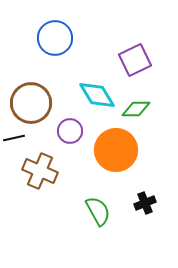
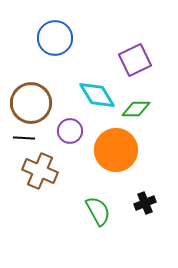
black line: moved 10 px right; rotated 15 degrees clockwise
